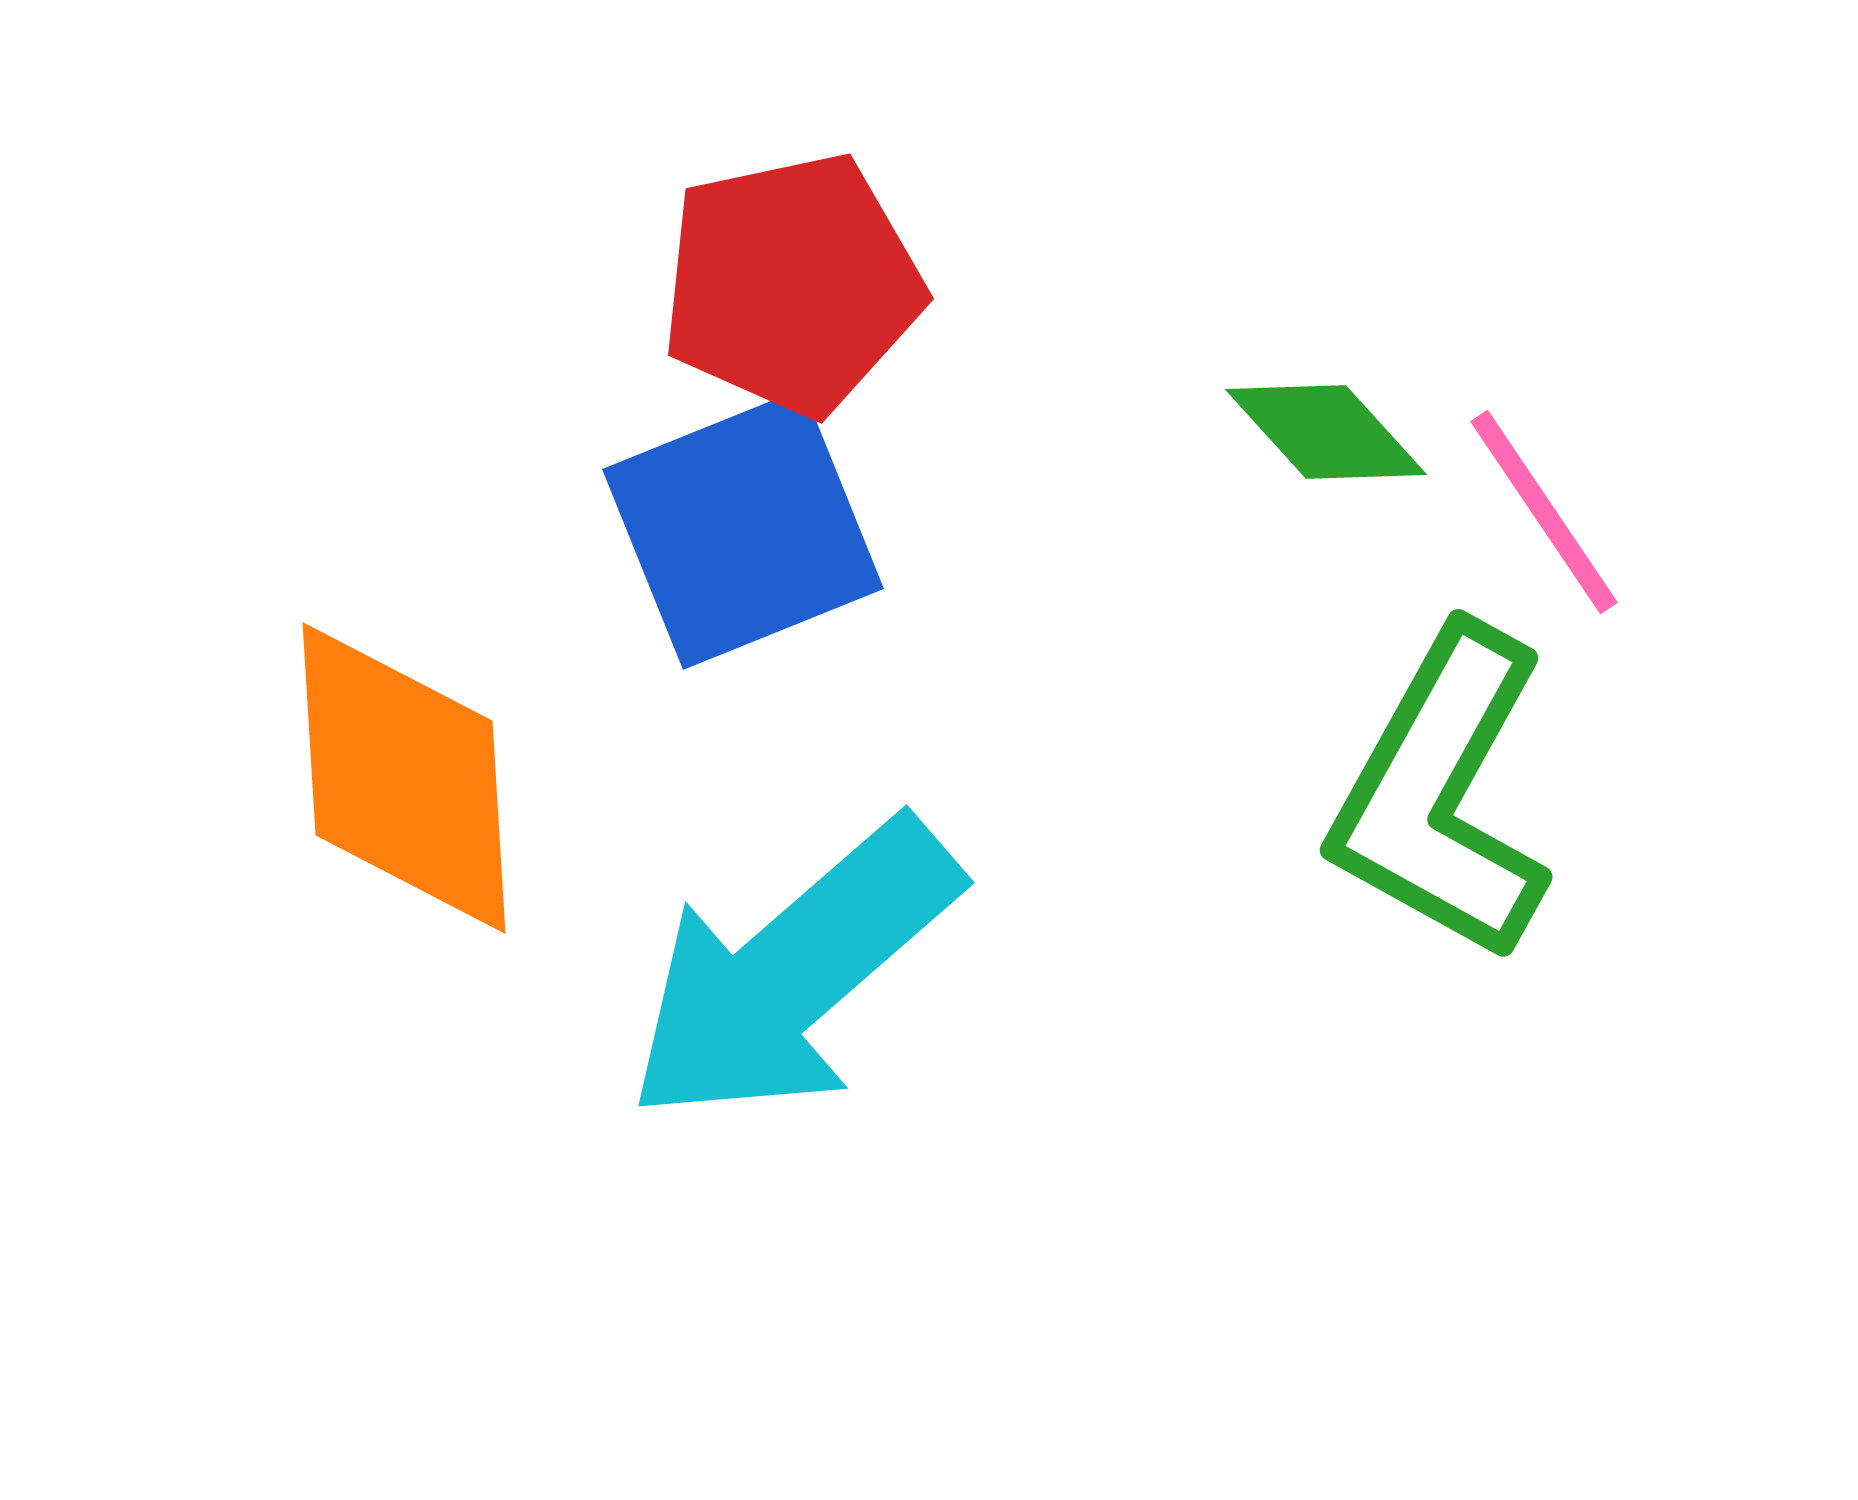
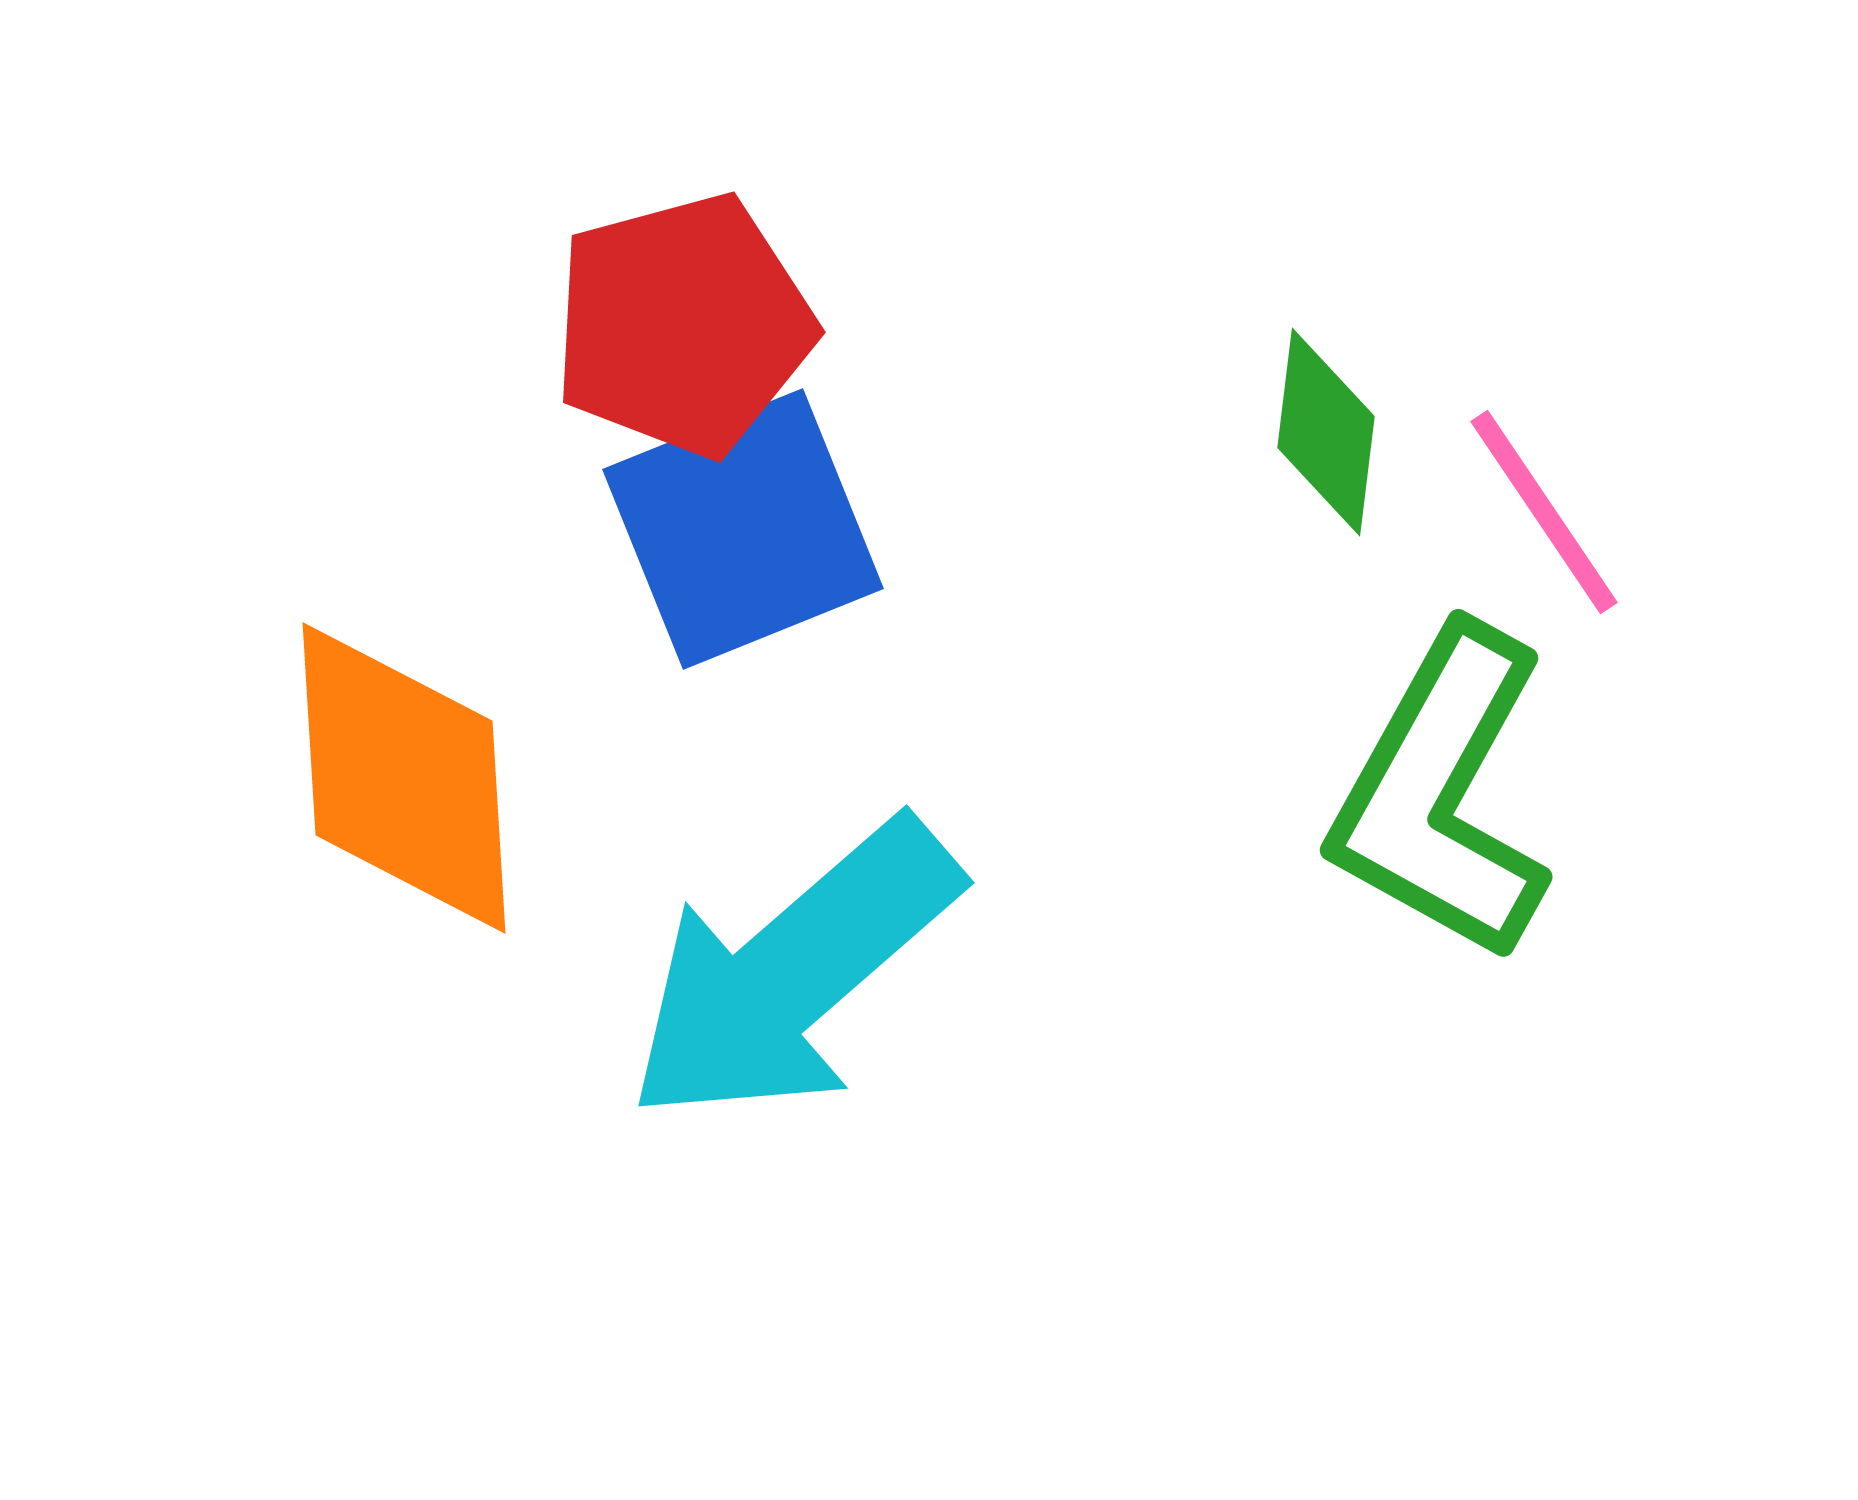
red pentagon: moved 109 px left, 41 px down; rotated 3 degrees counterclockwise
green diamond: rotated 49 degrees clockwise
